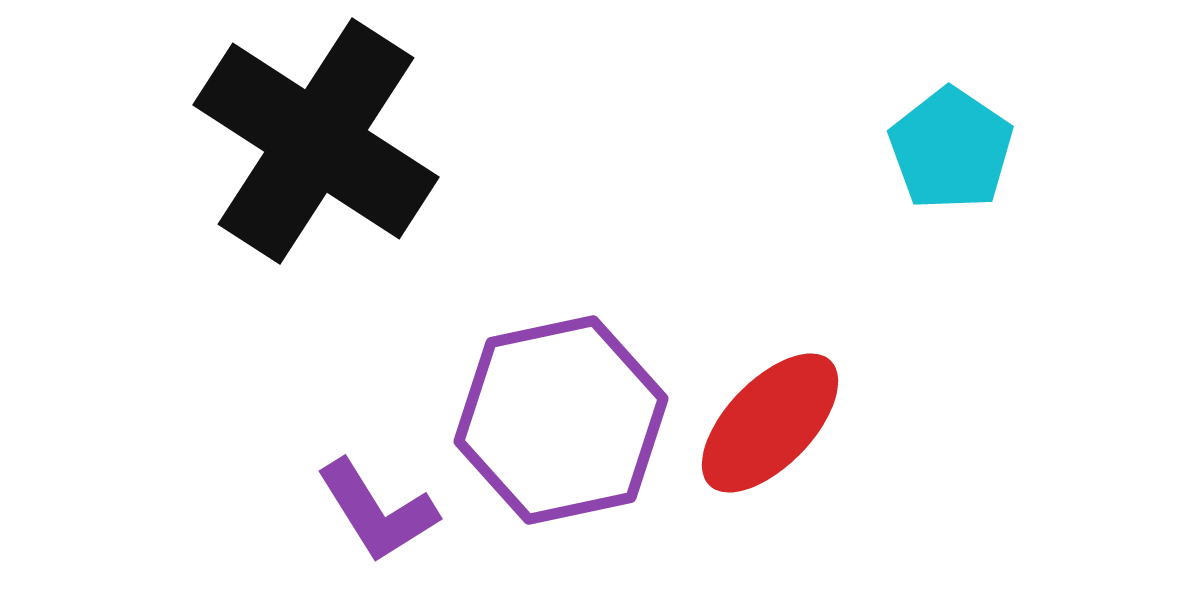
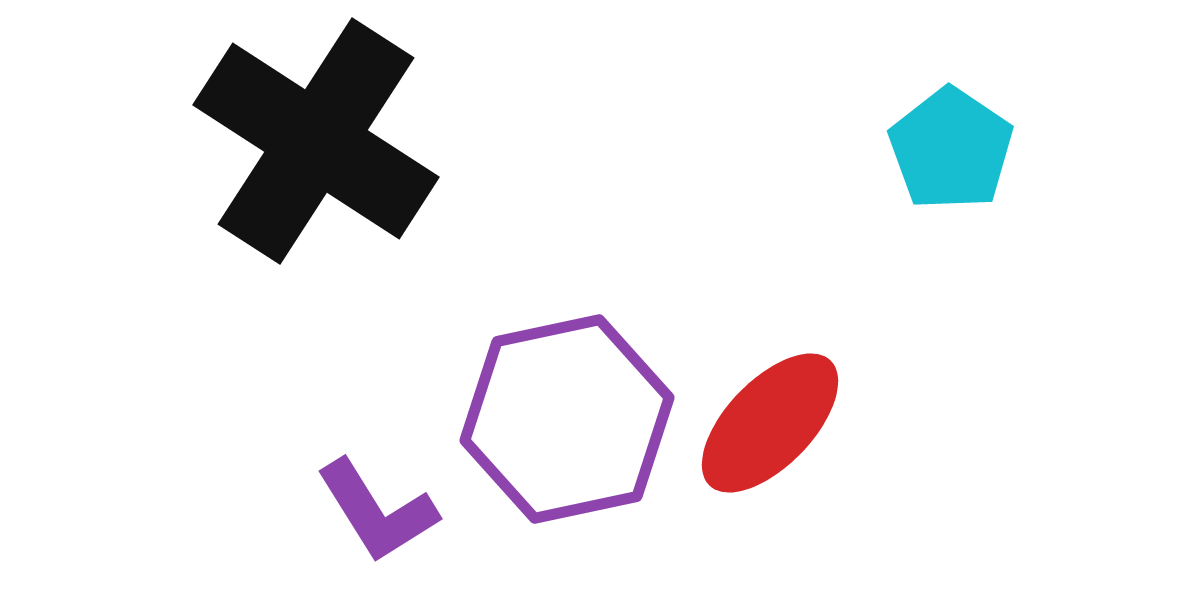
purple hexagon: moved 6 px right, 1 px up
